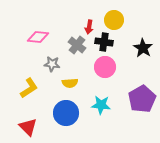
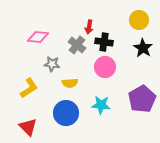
yellow circle: moved 25 px right
